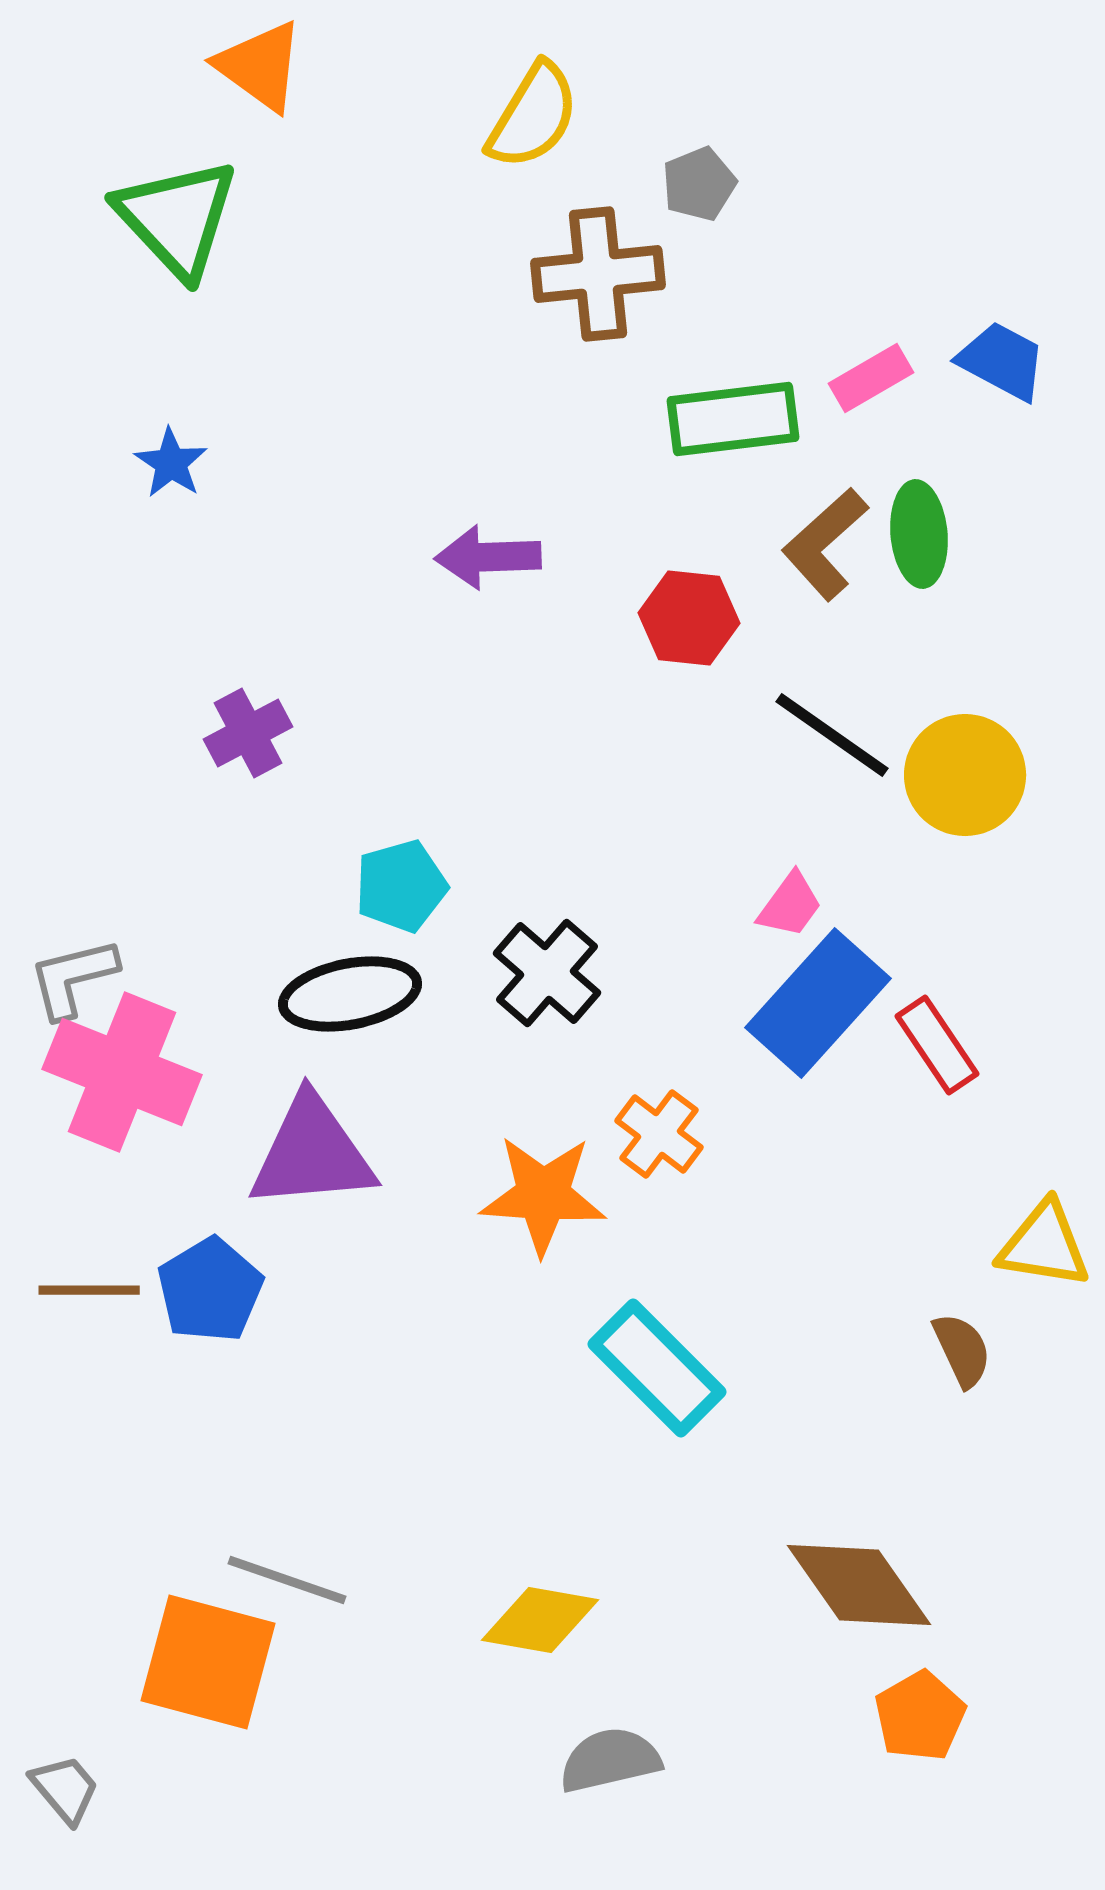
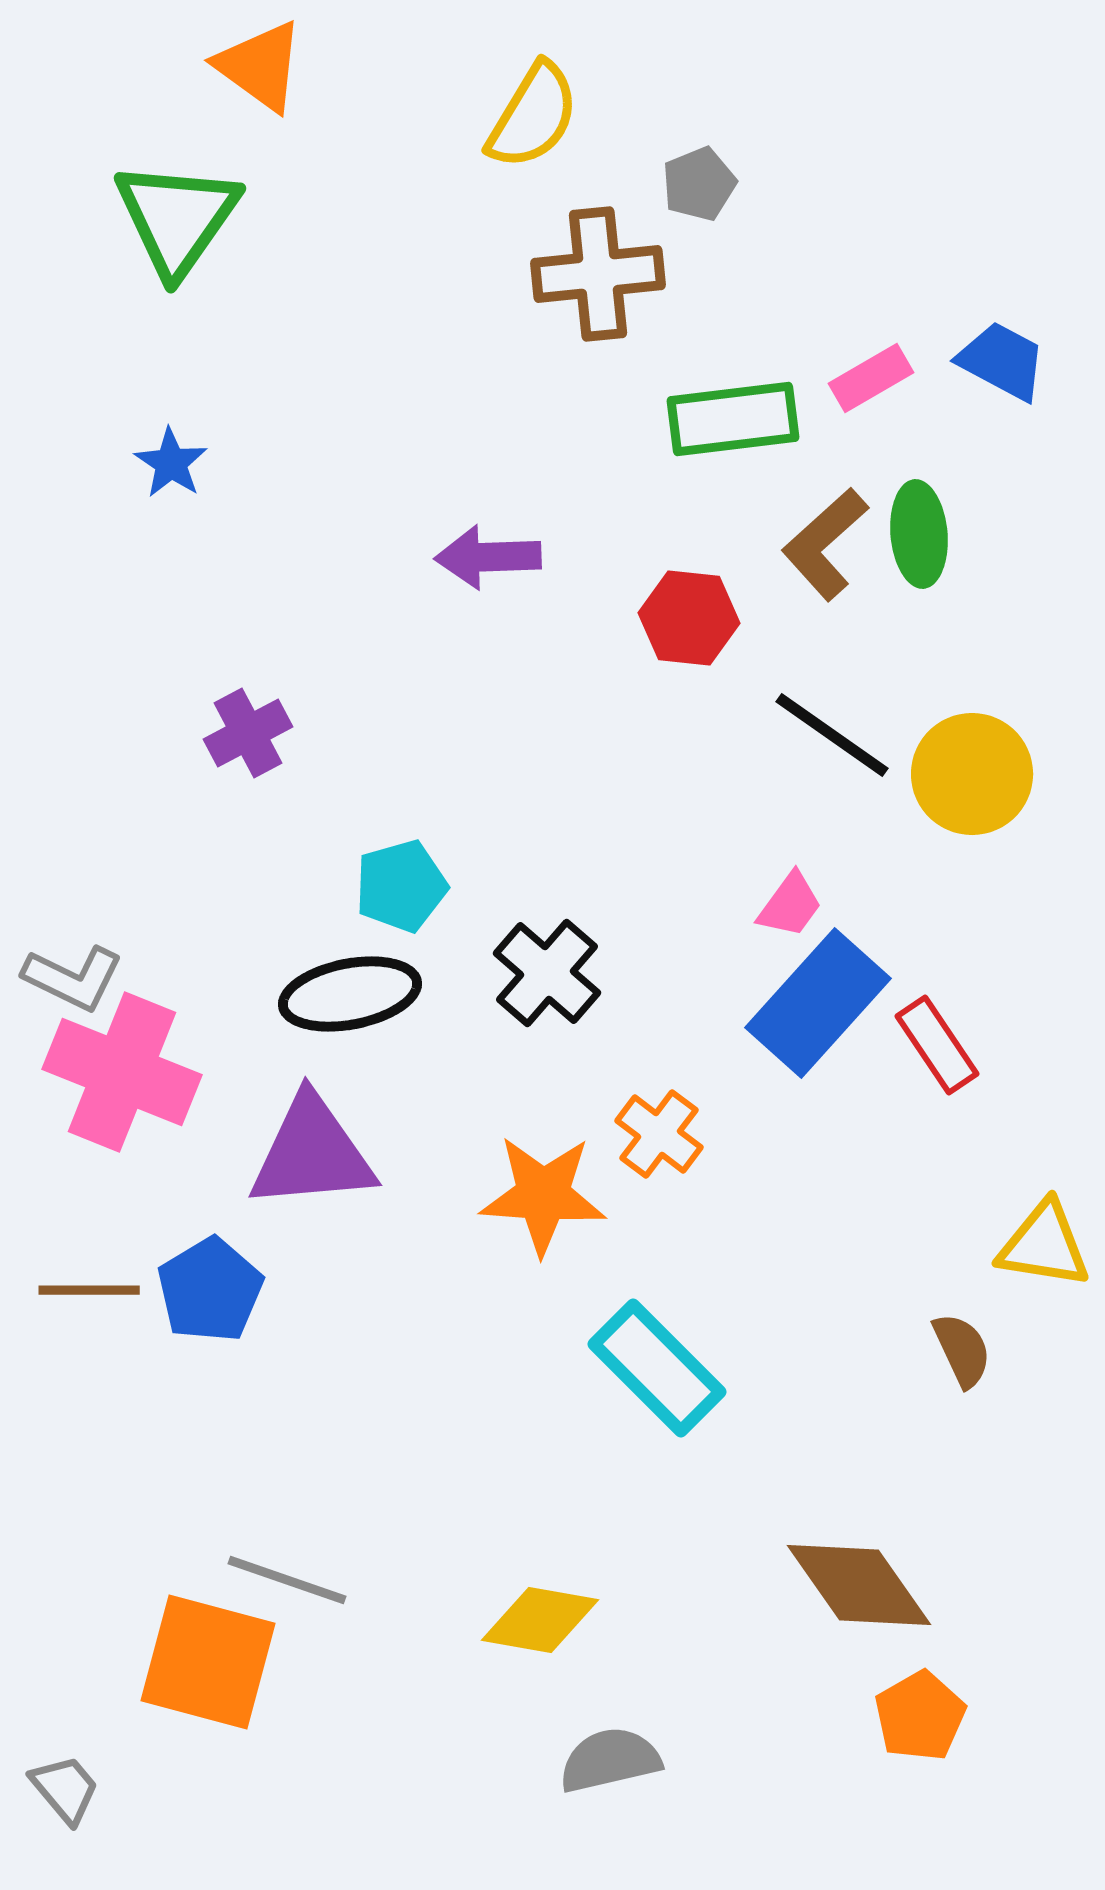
green triangle: rotated 18 degrees clockwise
yellow circle: moved 7 px right, 1 px up
gray L-shape: rotated 140 degrees counterclockwise
